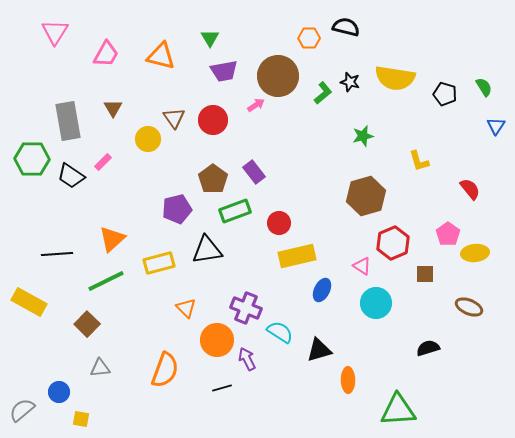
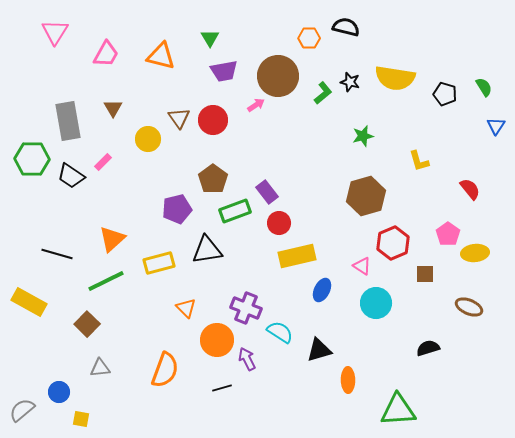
brown triangle at (174, 118): moved 5 px right
purple rectangle at (254, 172): moved 13 px right, 20 px down
black line at (57, 254): rotated 20 degrees clockwise
